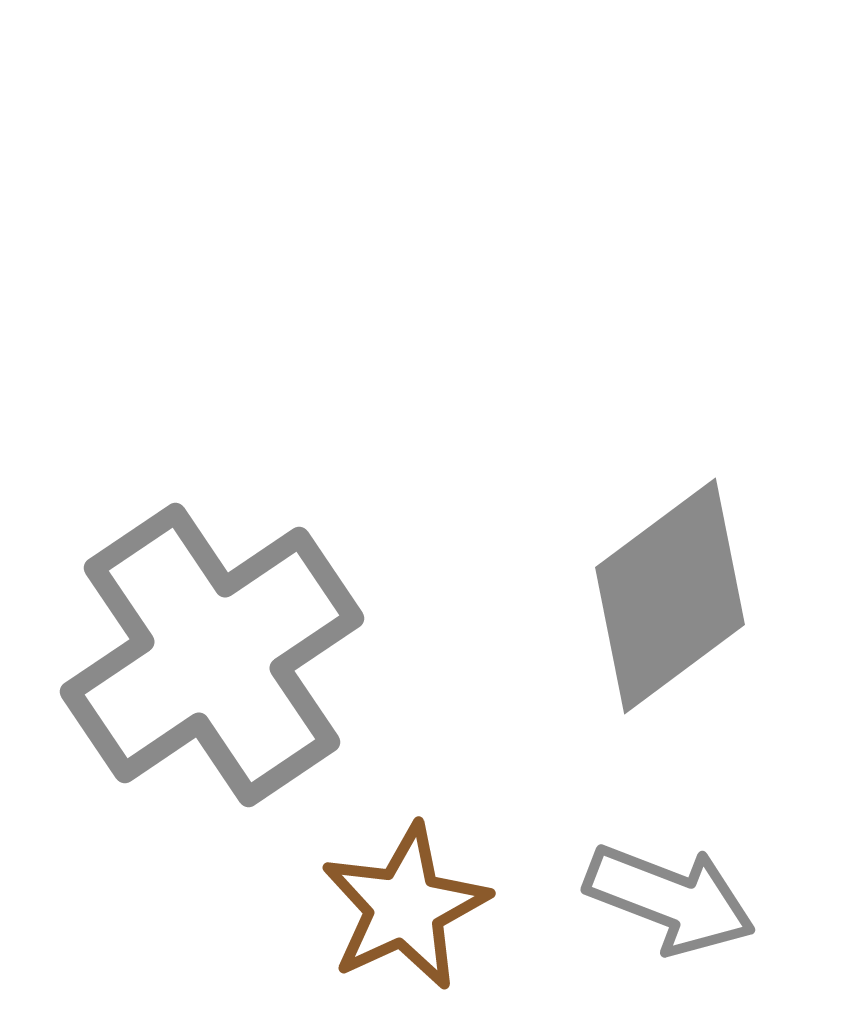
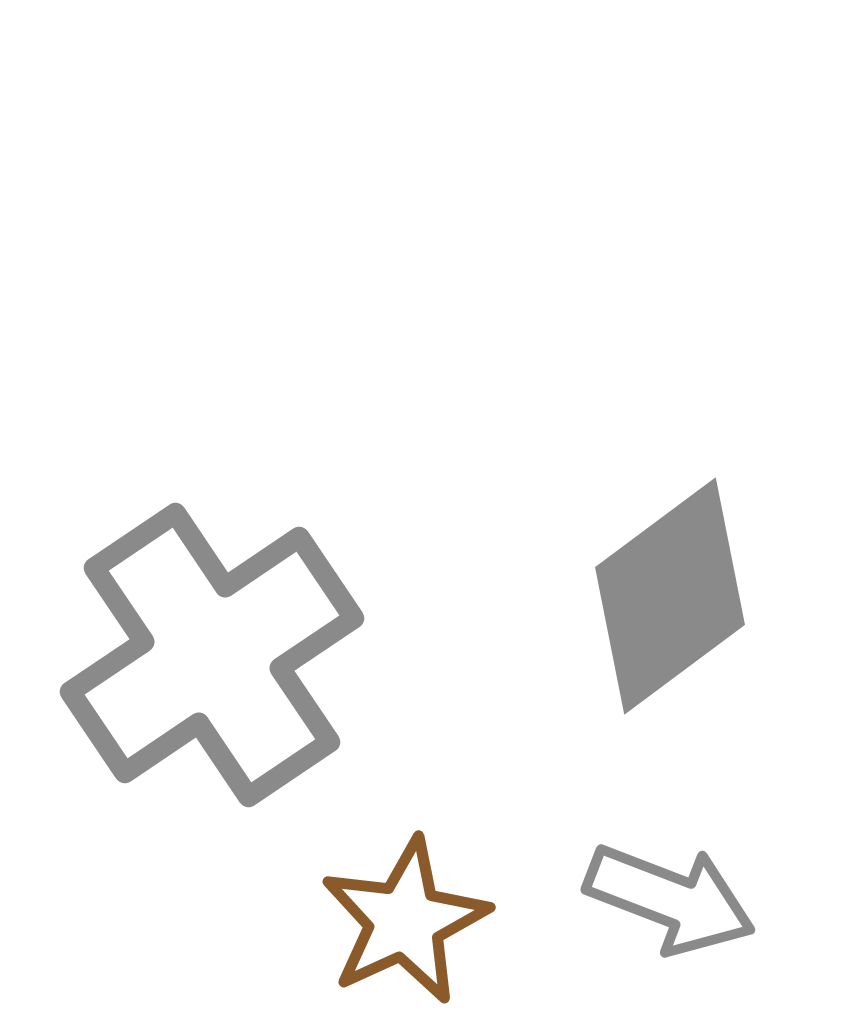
brown star: moved 14 px down
